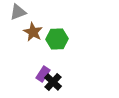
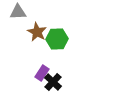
gray triangle: rotated 18 degrees clockwise
brown star: moved 4 px right
purple rectangle: moved 1 px left, 1 px up
